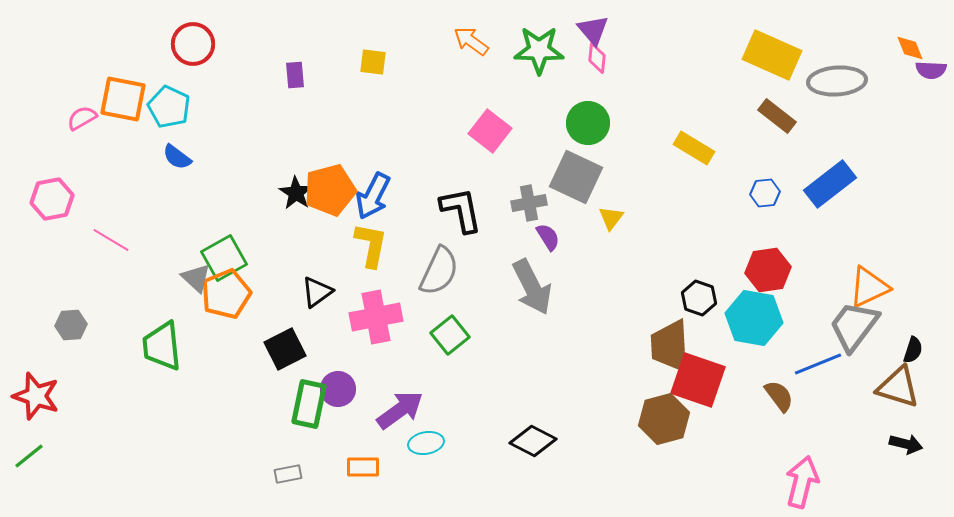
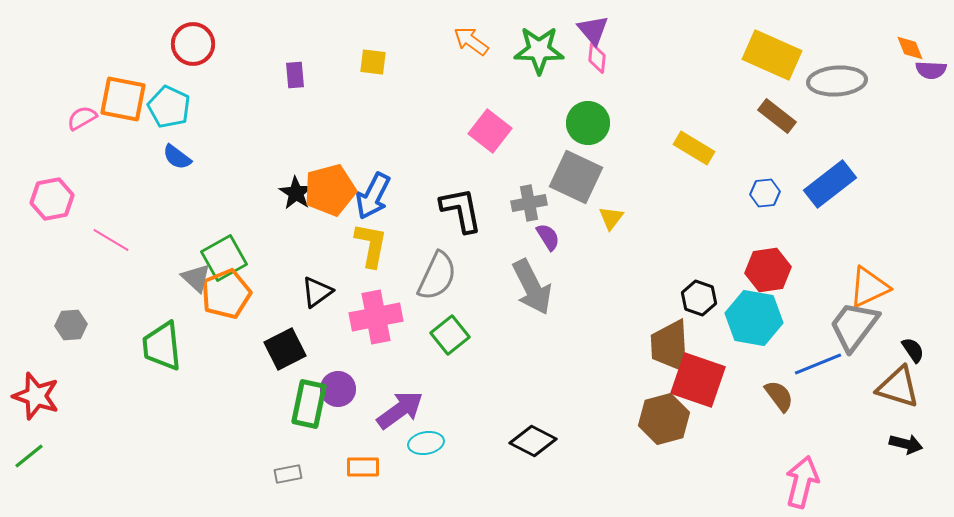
gray semicircle at (439, 271): moved 2 px left, 5 px down
black semicircle at (913, 350): rotated 52 degrees counterclockwise
